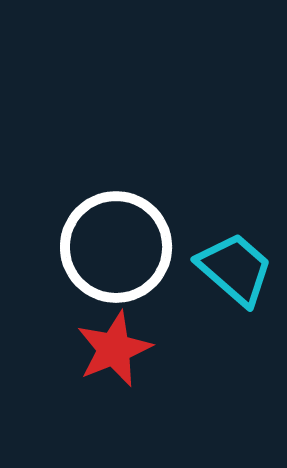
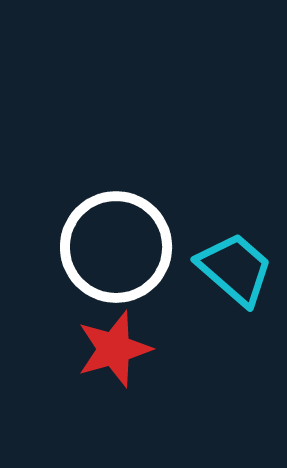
red star: rotated 6 degrees clockwise
